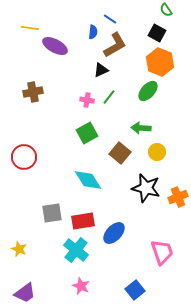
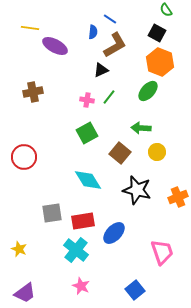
black star: moved 9 px left, 2 px down
